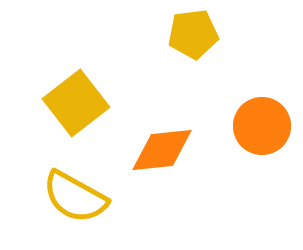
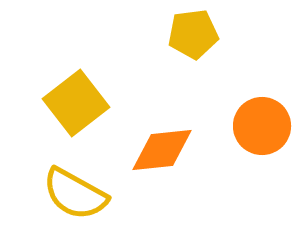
yellow semicircle: moved 3 px up
